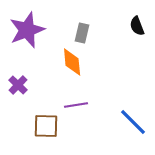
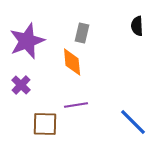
black semicircle: rotated 18 degrees clockwise
purple star: moved 11 px down
purple cross: moved 3 px right
brown square: moved 1 px left, 2 px up
